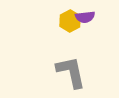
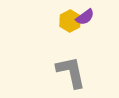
purple semicircle: rotated 30 degrees counterclockwise
